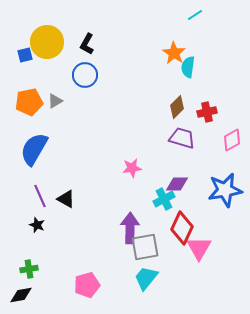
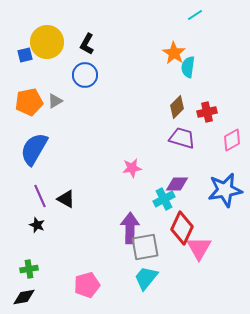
black diamond: moved 3 px right, 2 px down
